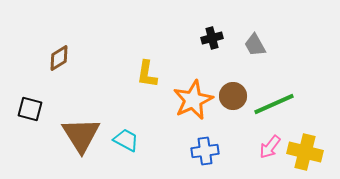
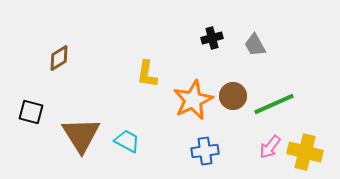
black square: moved 1 px right, 3 px down
cyan trapezoid: moved 1 px right, 1 px down
